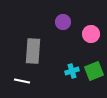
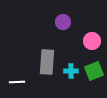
pink circle: moved 1 px right, 7 px down
gray rectangle: moved 14 px right, 11 px down
cyan cross: moved 1 px left; rotated 16 degrees clockwise
white line: moved 5 px left, 1 px down; rotated 14 degrees counterclockwise
